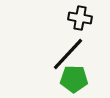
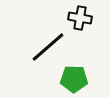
black line: moved 20 px left, 7 px up; rotated 6 degrees clockwise
